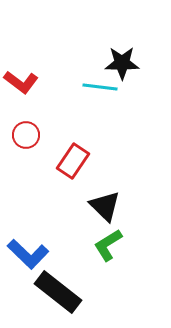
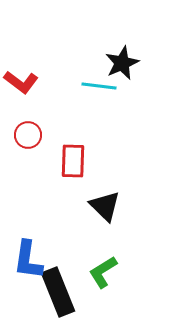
black star: rotated 24 degrees counterclockwise
cyan line: moved 1 px left, 1 px up
red circle: moved 2 px right
red rectangle: rotated 32 degrees counterclockwise
green L-shape: moved 5 px left, 27 px down
blue L-shape: moved 6 px down; rotated 54 degrees clockwise
black rectangle: rotated 30 degrees clockwise
